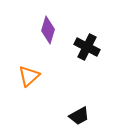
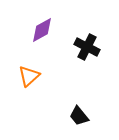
purple diamond: moved 6 px left; rotated 44 degrees clockwise
black trapezoid: rotated 80 degrees clockwise
